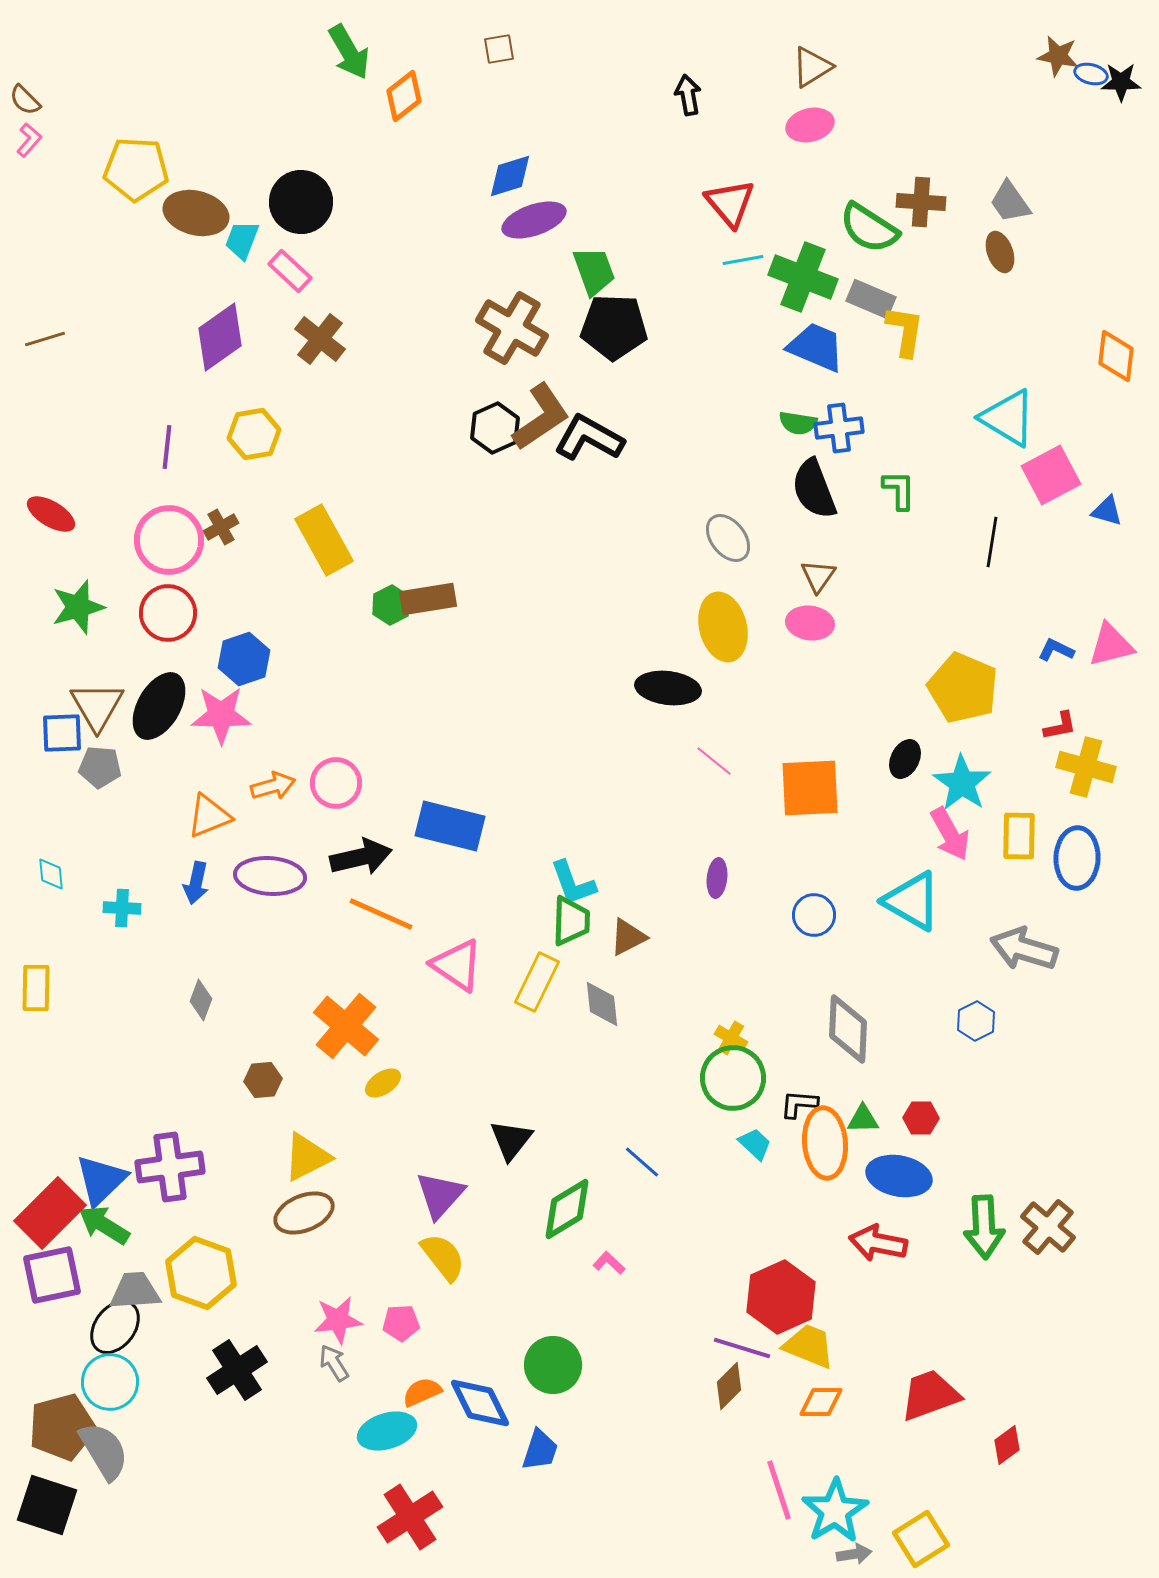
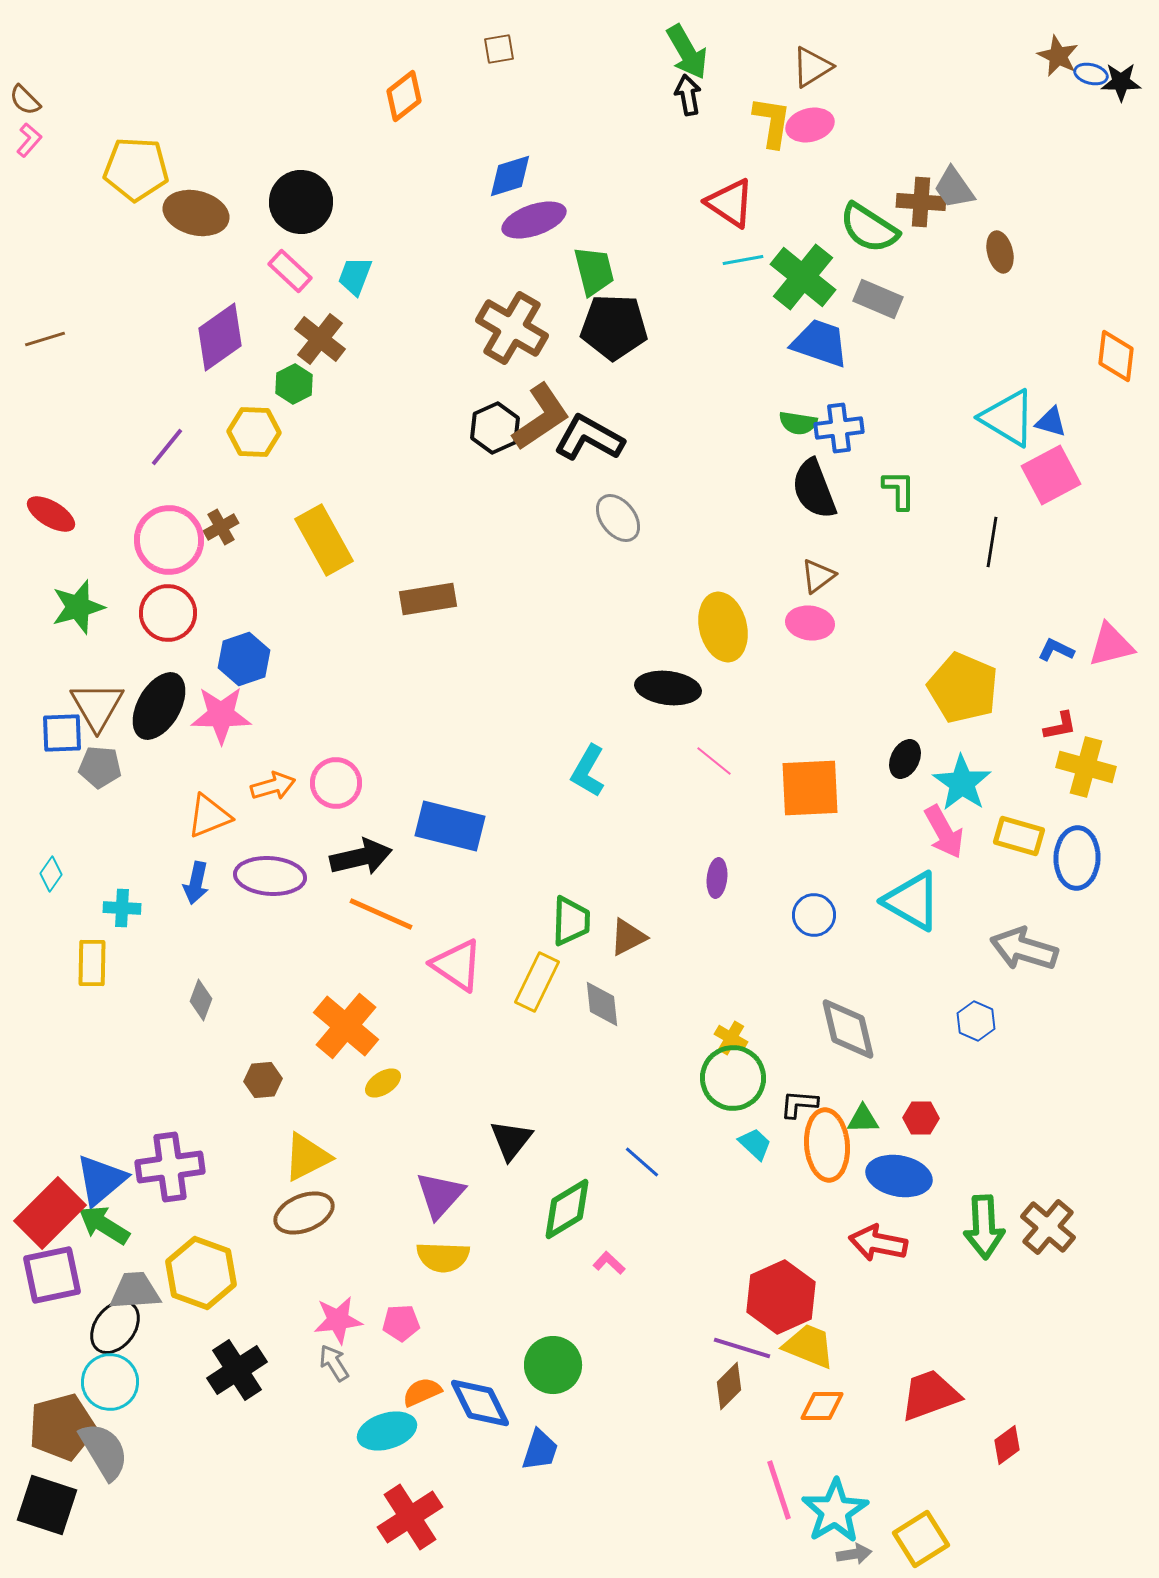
green arrow at (349, 52): moved 338 px right
brown star at (1058, 56): rotated 15 degrees clockwise
gray trapezoid at (1010, 202): moved 56 px left, 14 px up
red triangle at (730, 203): rotated 16 degrees counterclockwise
cyan trapezoid at (242, 240): moved 113 px right, 36 px down
brown ellipse at (1000, 252): rotated 6 degrees clockwise
green trapezoid at (594, 271): rotated 6 degrees clockwise
green cross at (803, 277): rotated 18 degrees clockwise
gray rectangle at (871, 299): moved 7 px right
yellow L-shape at (905, 331): moved 133 px left, 209 px up
blue trapezoid at (816, 347): moved 4 px right, 4 px up; rotated 4 degrees counterclockwise
yellow hexagon at (254, 434): moved 2 px up; rotated 12 degrees clockwise
purple line at (167, 447): rotated 33 degrees clockwise
blue triangle at (1107, 511): moved 56 px left, 89 px up
gray ellipse at (728, 538): moved 110 px left, 20 px up
brown triangle at (818, 576): rotated 18 degrees clockwise
green hexagon at (391, 605): moved 97 px left, 221 px up
pink arrow at (950, 834): moved 6 px left, 2 px up
yellow rectangle at (1019, 836): rotated 75 degrees counterclockwise
cyan diamond at (51, 874): rotated 40 degrees clockwise
cyan L-shape at (573, 883): moved 15 px right, 112 px up; rotated 50 degrees clockwise
yellow rectangle at (36, 988): moved 56 px right, 25 px up
blue hexagon at (976, 1021): rotated 9 degrees counterclockwise
gray diamond at (848, 1029): rotated 16 degrees counterclockwise
orange ellipse at (825, 1143): moved 2 px right, 2 px down
blue triangle at (101, 1180): rotated 4 degrees clockwise
yellow semicircle at (443, 1257): rotated 130 degrees clockwise
orange diamond at (821, 1402): moved 1 px right, 4 px down
